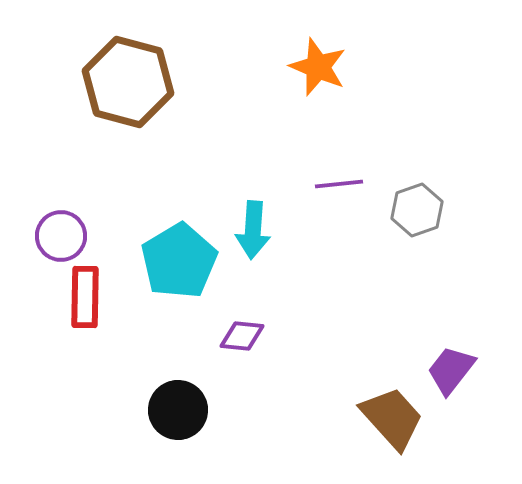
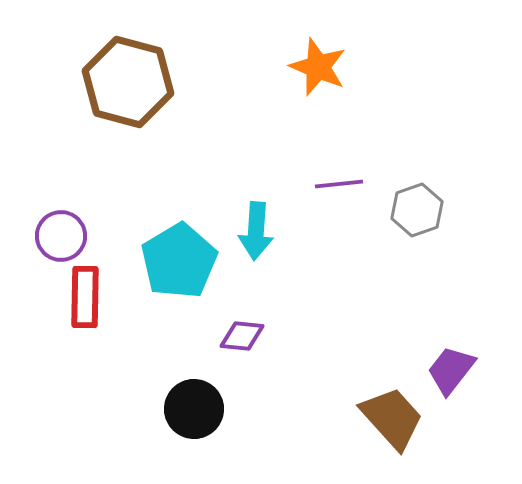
cyan arrow: moved 3 px right, 1 px down
black circle: moved 16 px right, 1 px up
